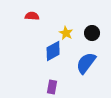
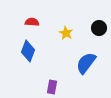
red semicircle: moved 6 px down
black circle: moved 7 px right, 5 px up
blue diamond: moved 25 px left; rotated 40 degrees counterclockwise
